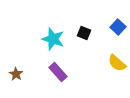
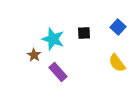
black square: rotated 24 degrees counterclockwise
yellow semicircle: rotated 12 degrees clockwise
brown star: moved 18 px right, 19 px up
